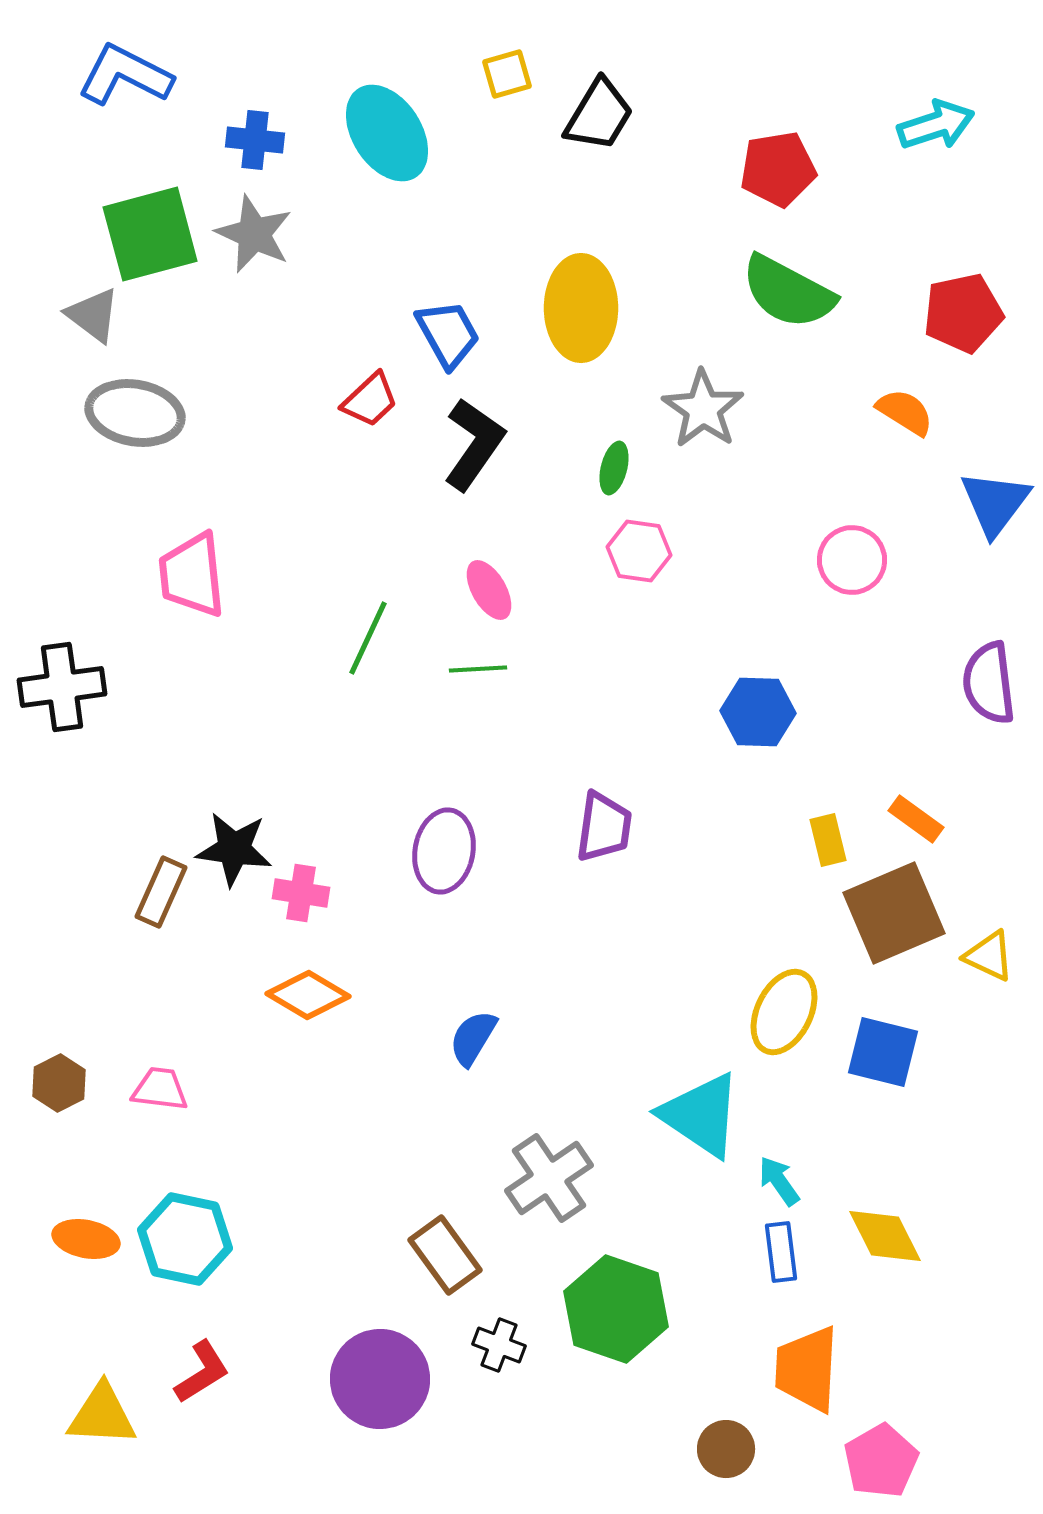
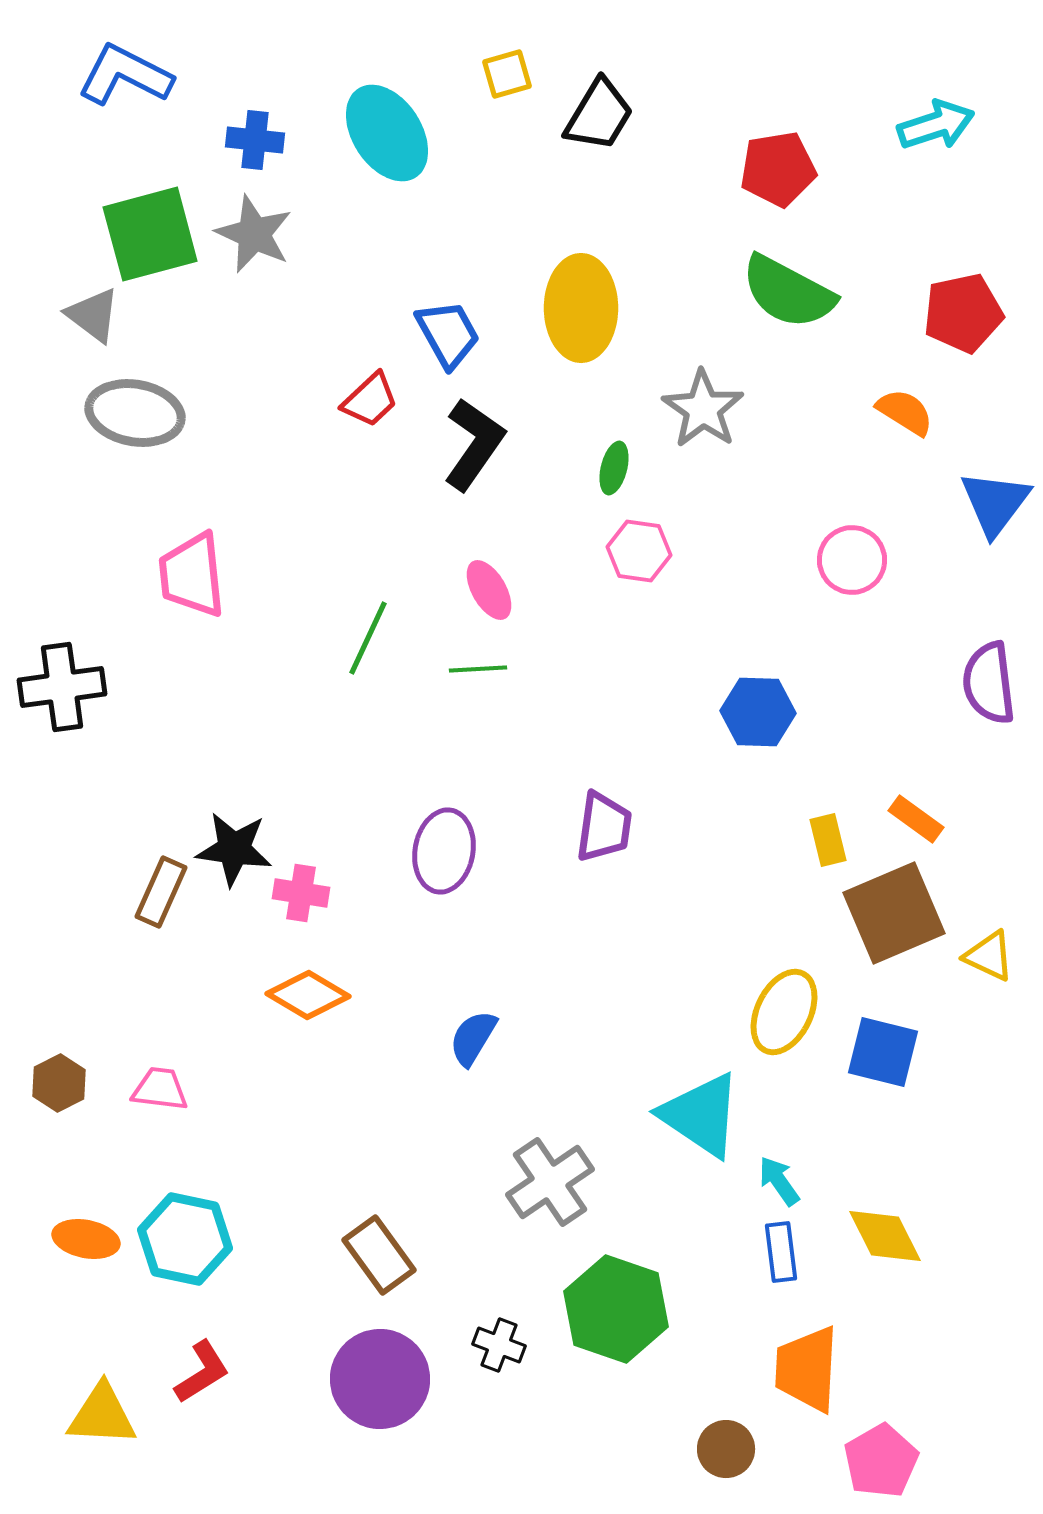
gray cross at (549, 1178): moved 1 px right, 4 px down
brown rectangle at (445, 1255): moved 66 px left
